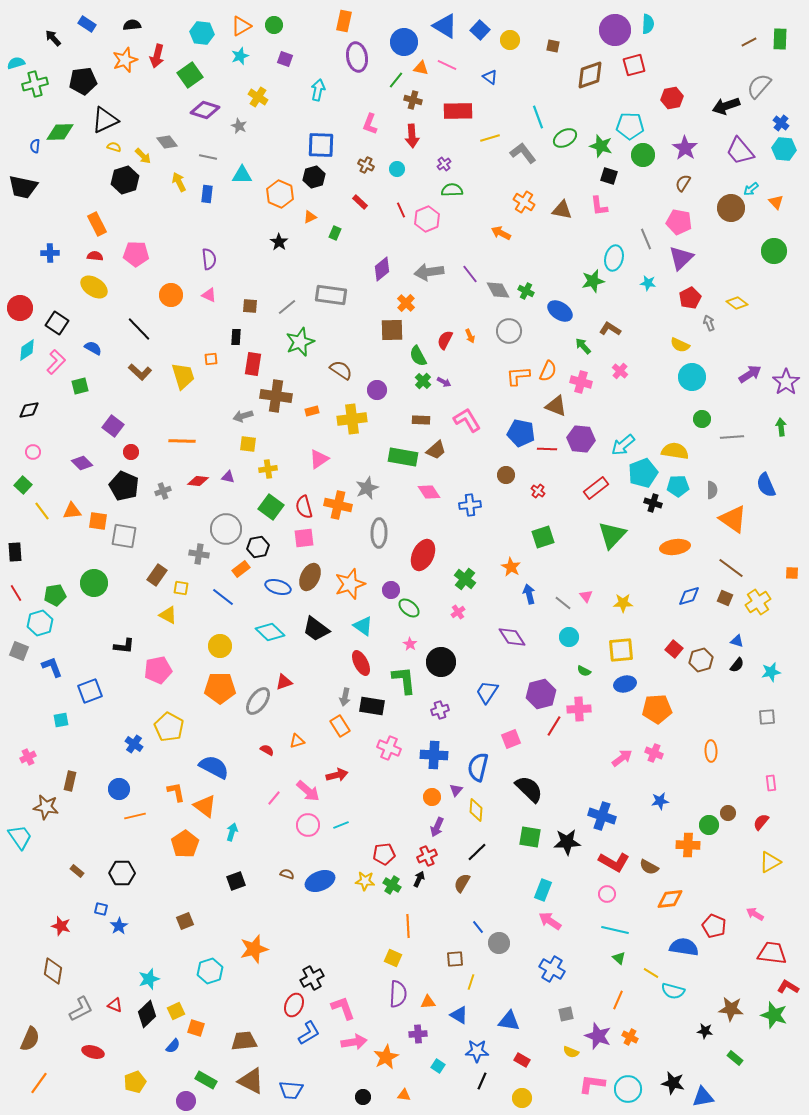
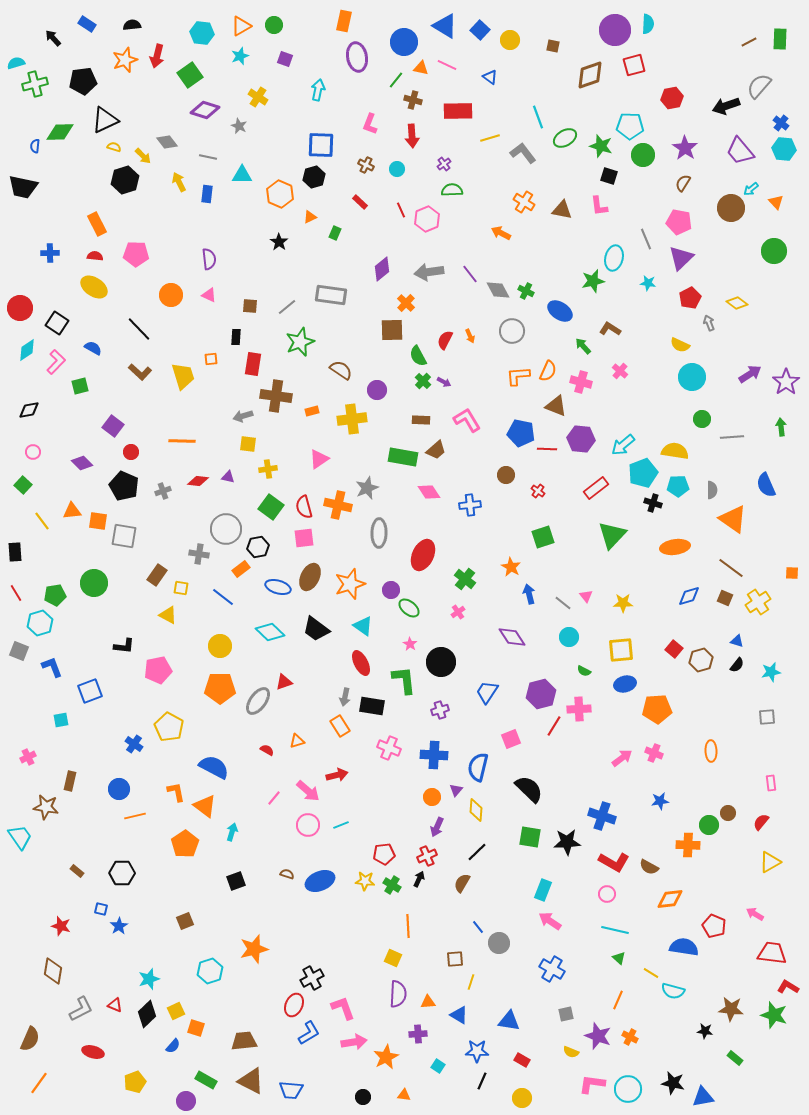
gray circle at (509, 331): moved 3 px right
yellow line at (42, 511): moved 10 px down
